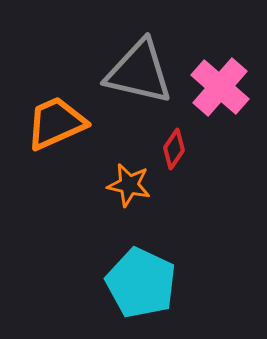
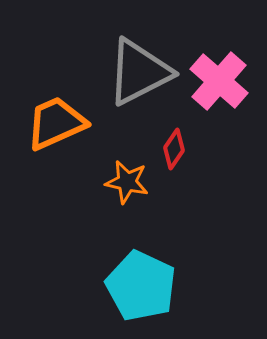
gray triangle: rotated 40 degrees counterclockwise
pink cross: moved 1 px left, 6 px up
orange star: moved 2 px left, 3 px up
cyan pentagon: moved 3 px down
